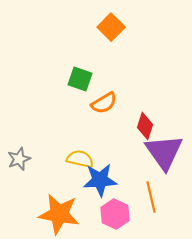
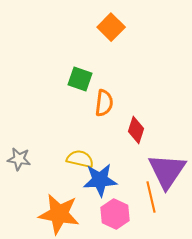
orange semicircle: rotated 52 degrees counterclockwise
red diamond: moved 9 px left, 4 px down
purple triangle: moved 3 px right, 19 px down; rotated 9 degrees clockwise
gray star: rotated 30 degrees clockwise
